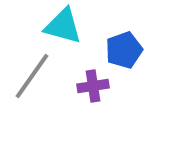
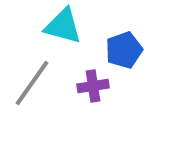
gray line: moved 7 px down
